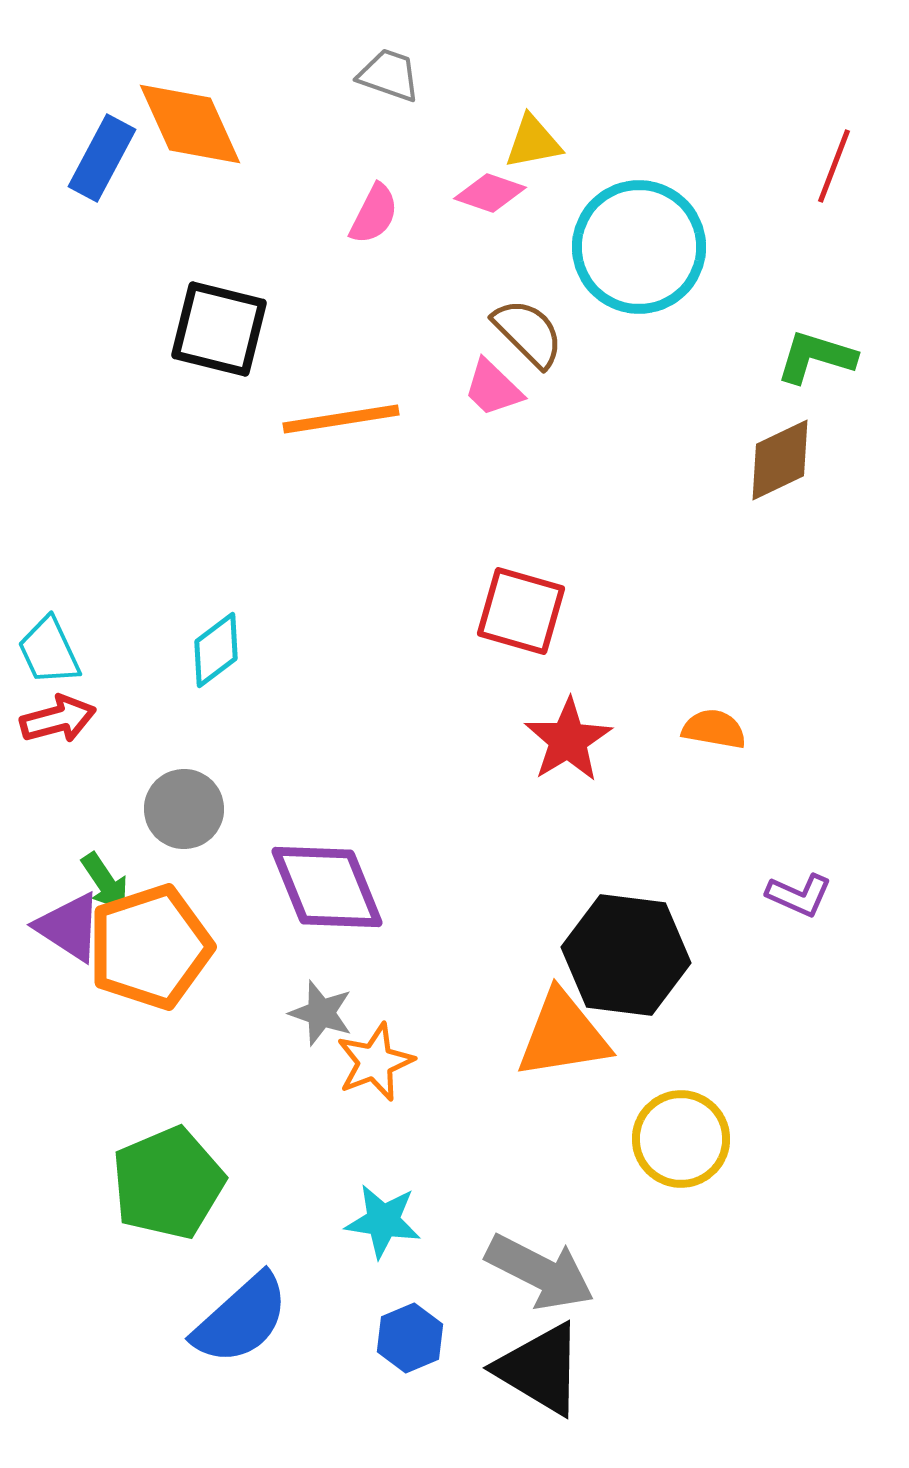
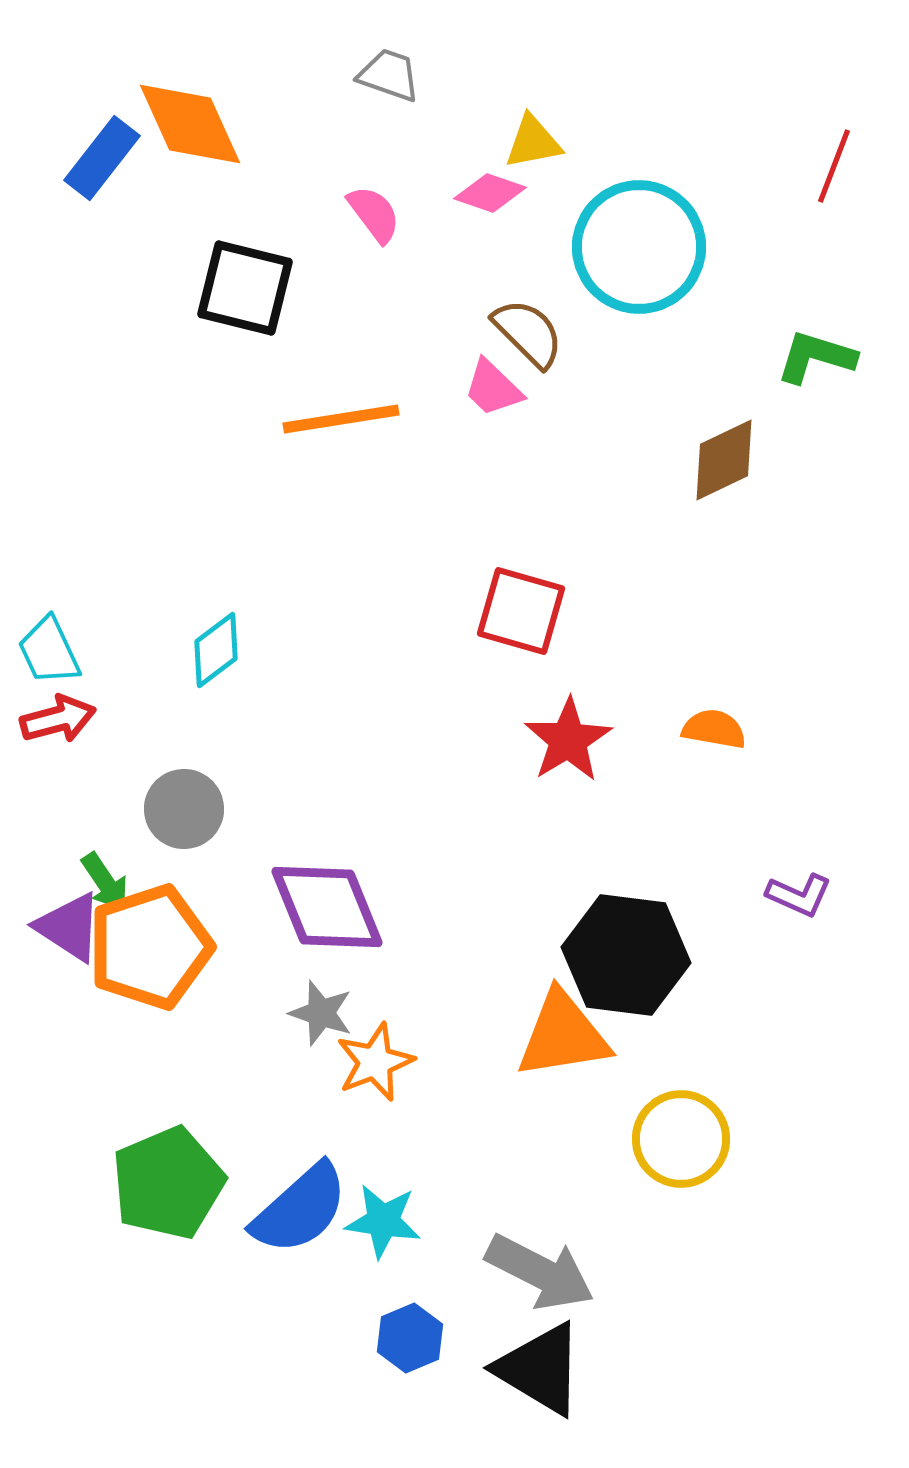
blue rectangle: rotated 10 degrees clockwise
pink semicircle: rotated 64 degrees counterclockwise
black square: moved 26 px right, 41 px up
brown diamond: moved 56 px left
purple diamond: moved 20 px down
blue semicircle: moved 59 px right, 110 px up
